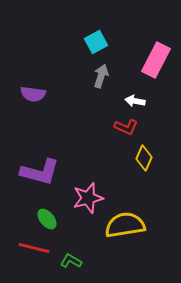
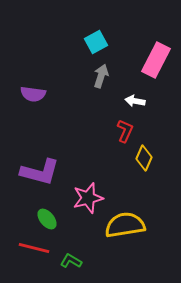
red L-shape: moved 1 px left, 4 px down; rotated 90 degrees counterclockwise
